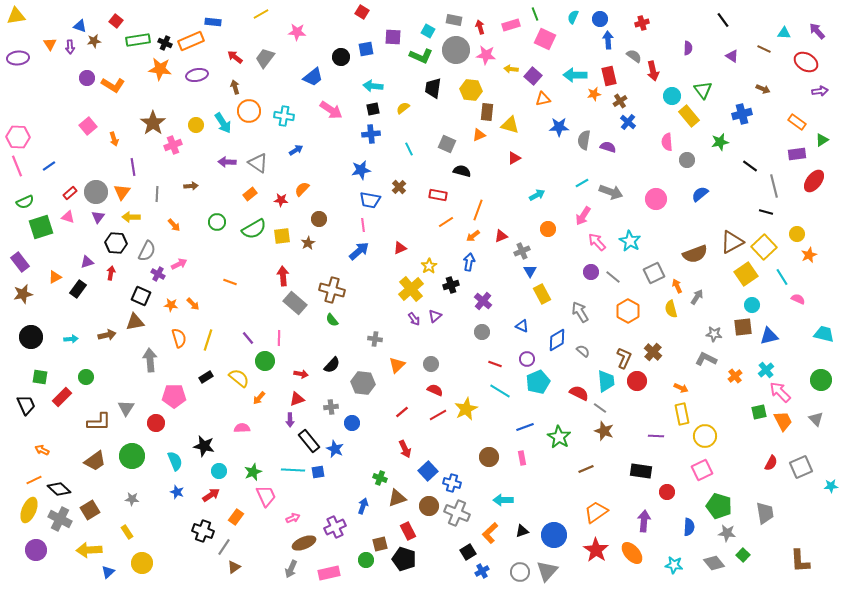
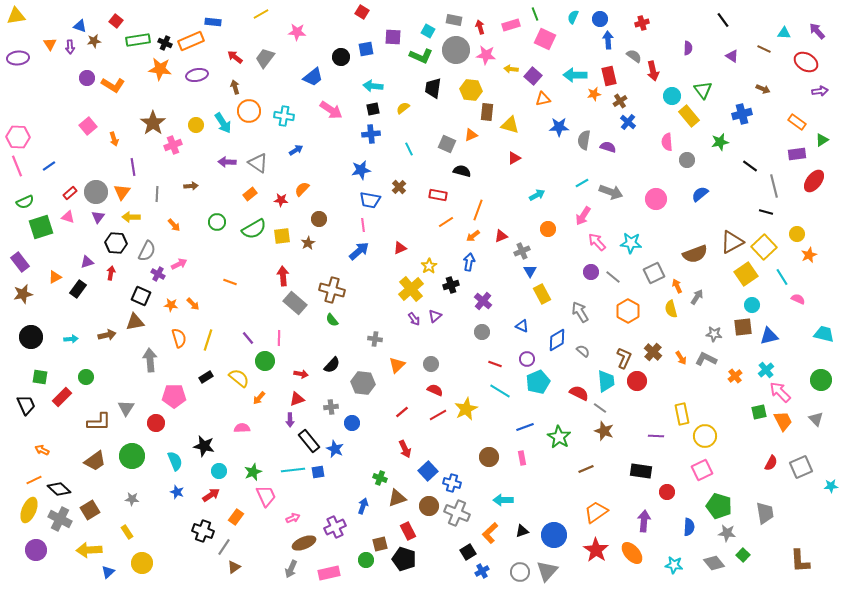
orange triangle at (479, 135): moved 8 px left
cyan star at (630, 241): moved 1 px right, 2 px down; rotated 25 degrees counterclockwise
orange arrow at (681, 388): moved 30 px up; rotated 32 degrees clockwise
cyan line at (293, 470): rotated 10 degrees counterclockwise
